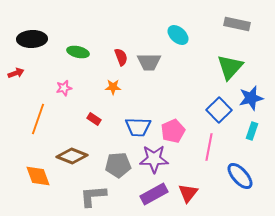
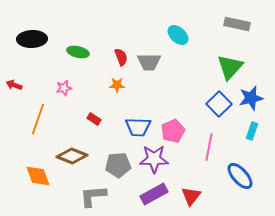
red arrow: moved 2 px left, 12 px down; rotated 140 degrees counterclockwise
orange star: moved 4 px right, 2 px up
blue square: moved 6 px up
red triangle: moved 3 px right, 3 px down
